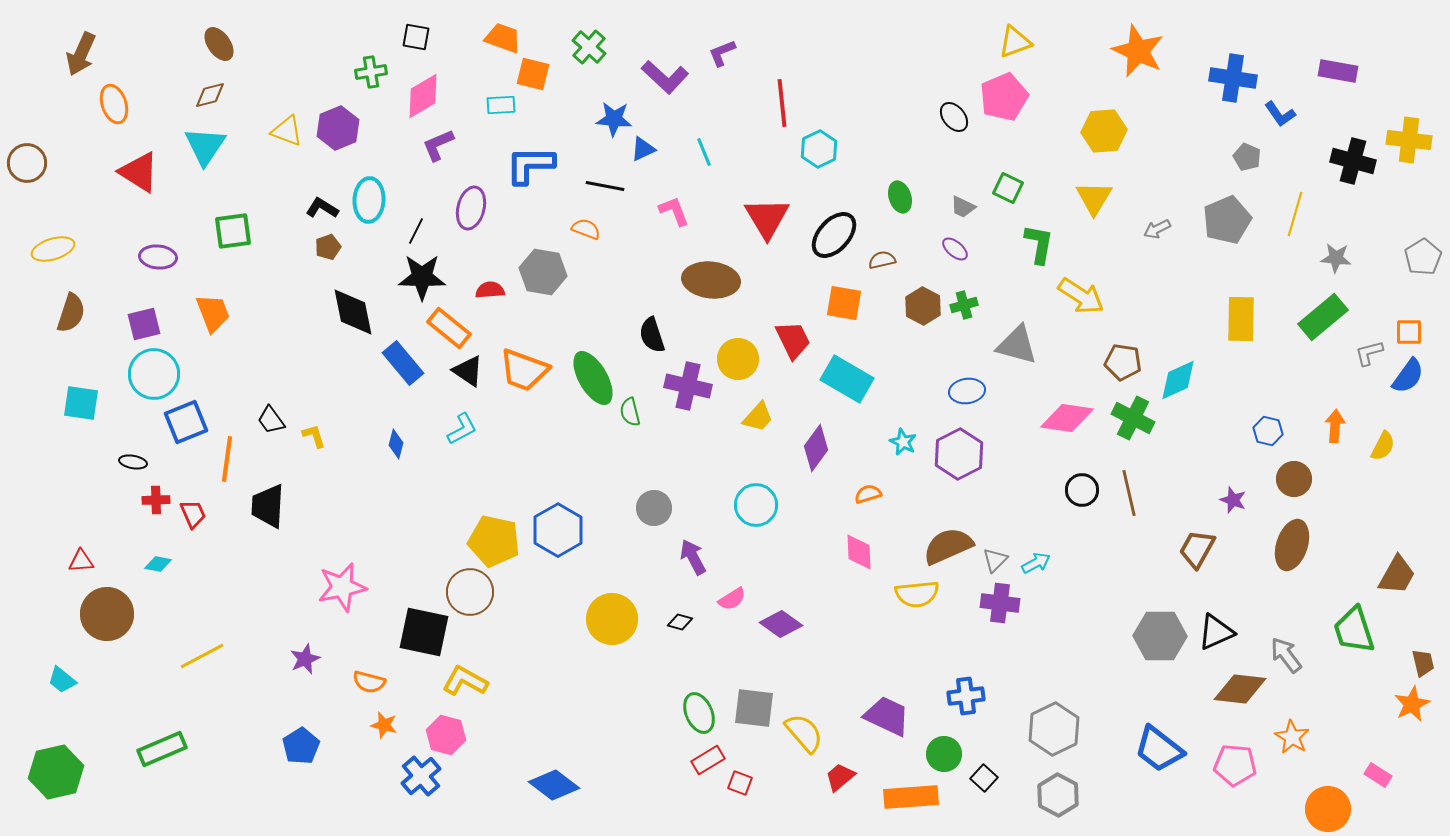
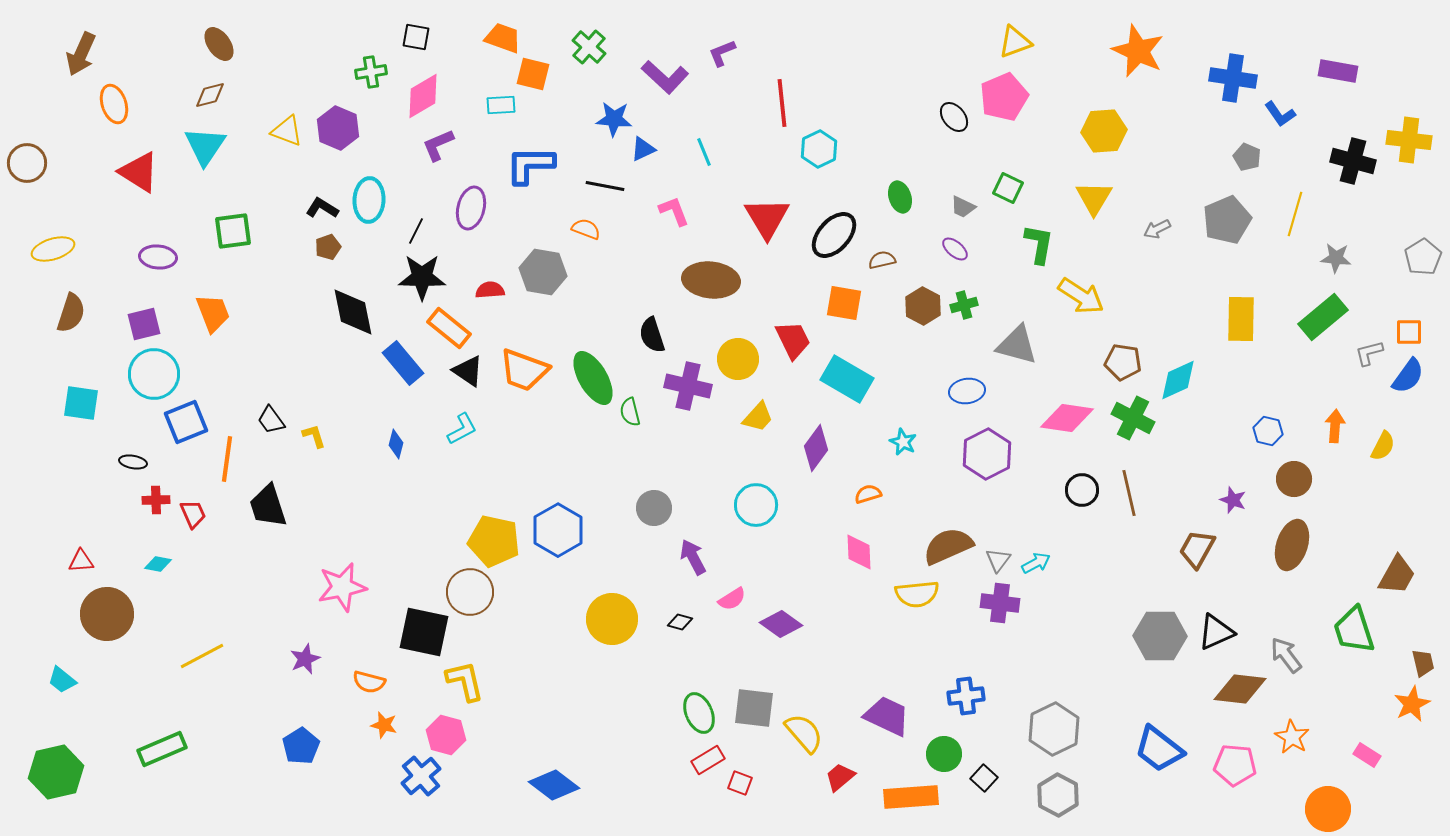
purple hexagon at (338, 128): rotated 15 degrees counterclockwise
purple hexagon at (959, 454): moved 28 px right
black trapezoid at (268, 506): rotated 21 degrees counterclockwise
gray triangle at (995, 560): moved 3 px right; rotated 8 degrees counterclockwise
yellow L-shape at (465, 681): rotated 48 degrees clockwise
pink rectangle at (1378, 775): moved 11 px left, 20 px up
